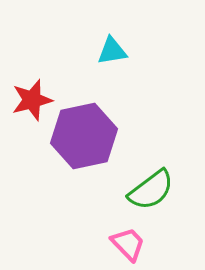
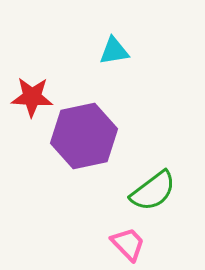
cyan triangle: moved 2 px right
red star: moved 3 px up; rotated 18 degrees clockwise
green semicircle: moved 2 px right, 1 px down
